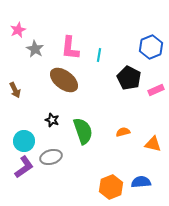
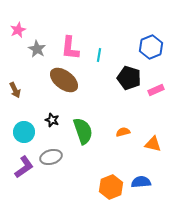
gray star: moved 2 px right
black pentagon: rotated 10 degrees counterclockwise
cyan circle: moved 9 px up
